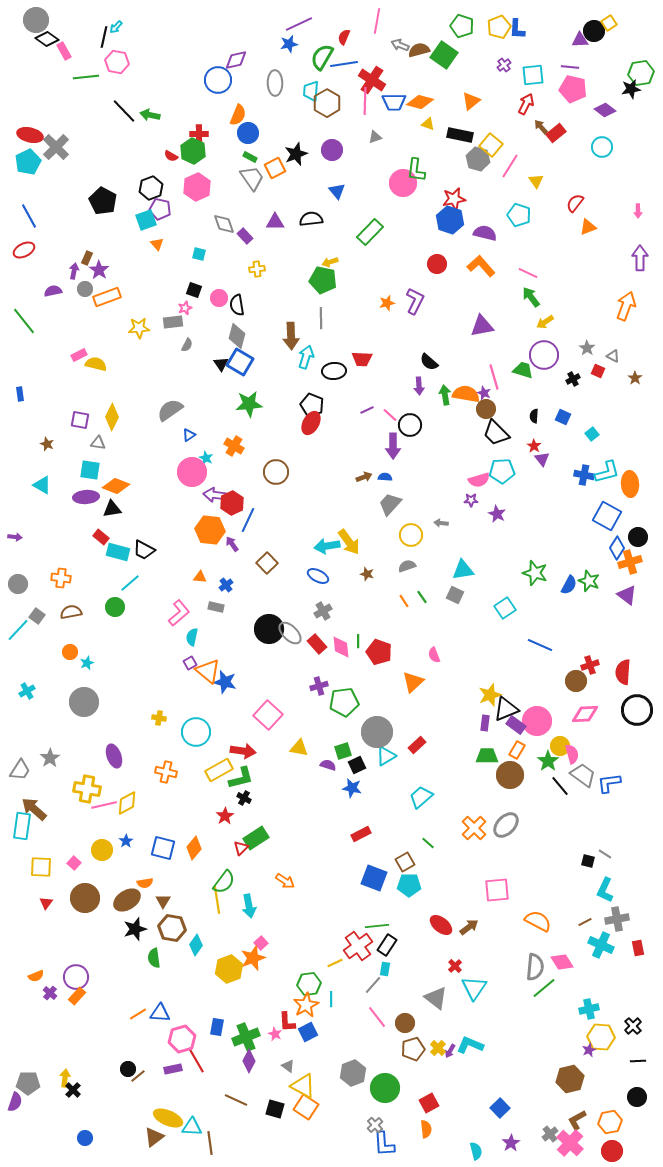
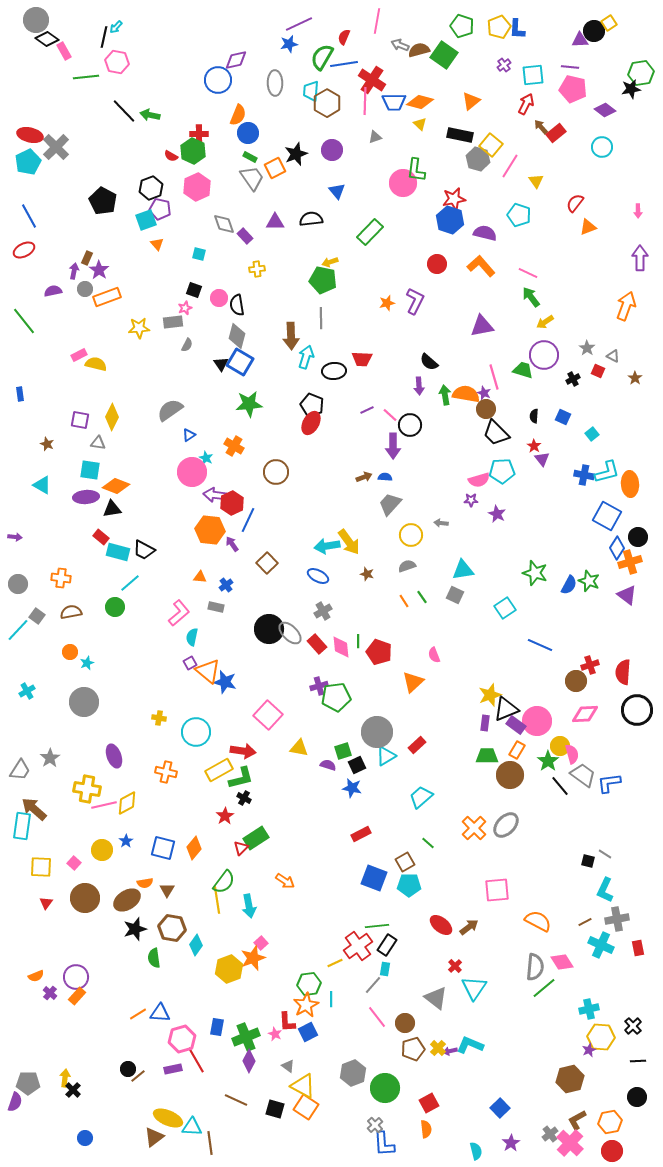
yellow triangle at (428, 124): moved 8 px left; rotated 24 degrees clockwise
green pentagon at (344, 702): moved 8 px left, 5 px up
brown triangle at (163, 901): moved 4 px right, 11 px up
purple arrow at (450, 1051): rotated 48 degrees clockwise
